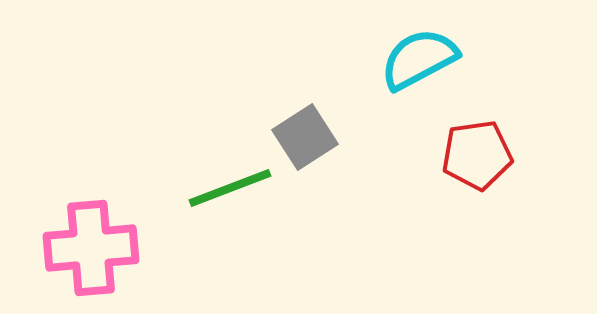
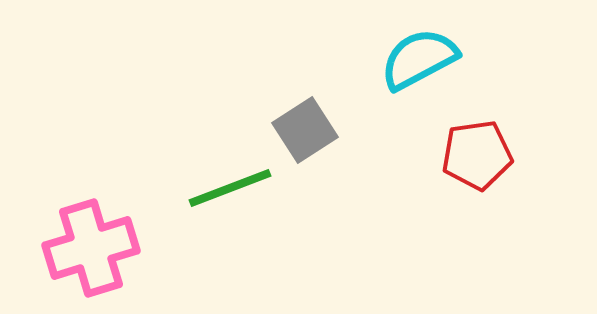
gray square: moved 7 px up
pink cross: rotated 12 degrees counterclockwise
